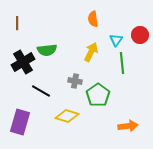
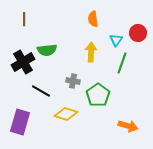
brown line: moved 7 px right, 4 px up
red circle: moved 2 px left, 2 px up
yellow arrow: rotated 24 degrees counterclockwise
green line: rotated 25 degrees clockwise
gray cross: moved 2 px left
yellow diamond: moved 1 px left, 2 px up
orange arrow: rotated 24 degrees clockwise
